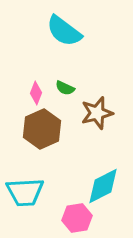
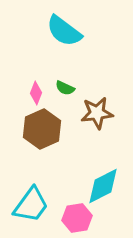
brown star: rotated 8 degrees clockwise
cyan trapezoid: moved 6 px right, 13 px down; rotated 51 degrees counterclockwise
